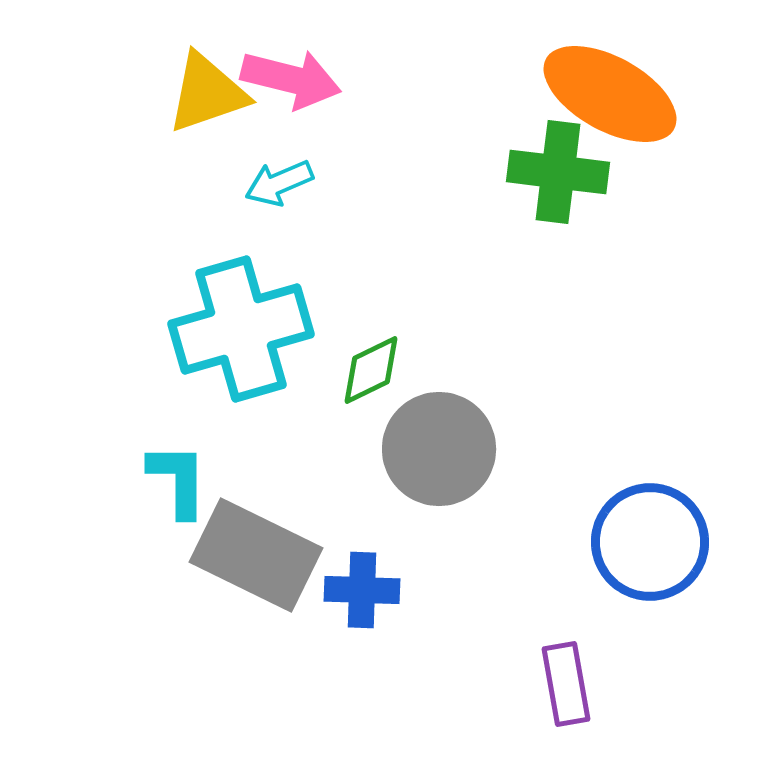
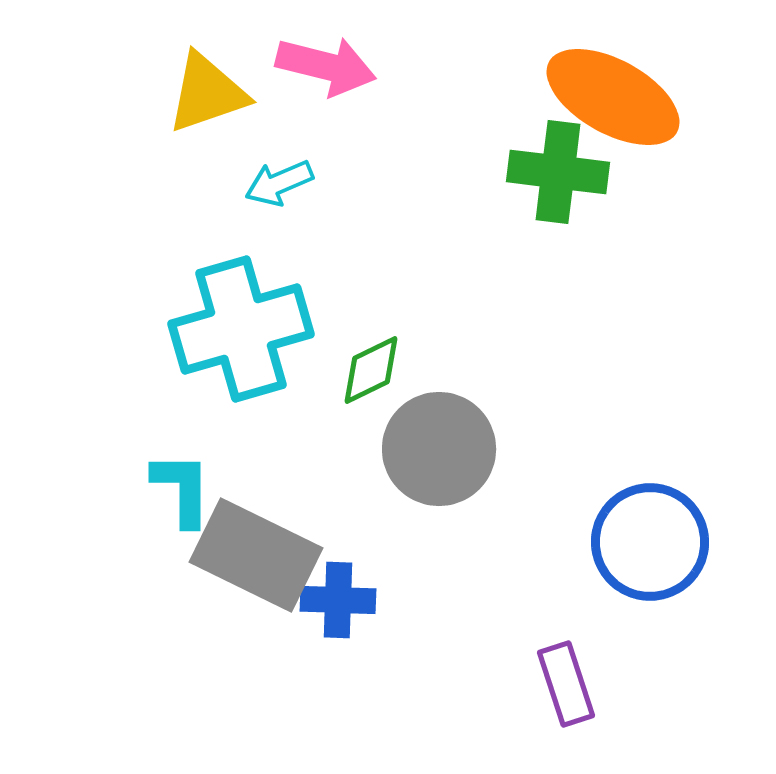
pink arrow: moved 35 px right, 13 px up
orange ellipse: moved 3 px right, 3 px down
cyan L-shape: moved 4 px right, 9 px down
blue cross: moved 24 px left, 10 px down
purple rectangle: rotated 8 degrees counterclockwise
